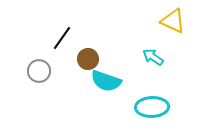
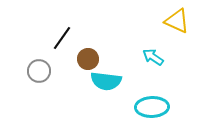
yellow triangle: moved 4 px right
cyan semicircle: rotated 12 degrees counterclockwise
